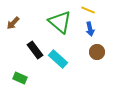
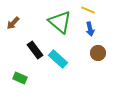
brown circle: moved 1 px right, 1 px down
